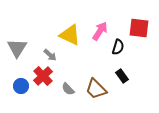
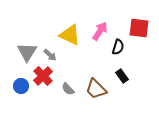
gray triangle: moved 10 px right, 4 px down
